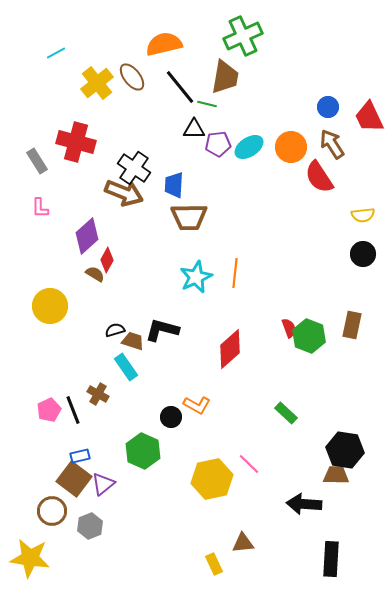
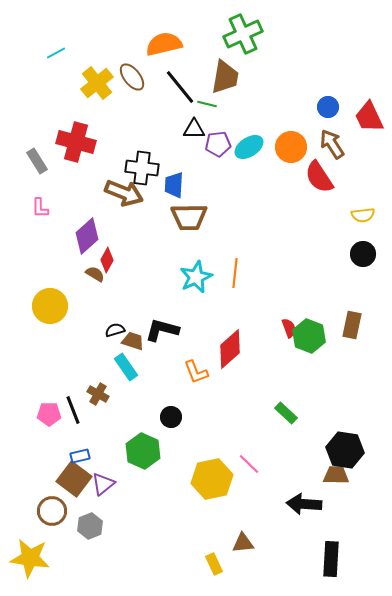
green cross at (243, 36): moved 2 px up
black cross at (134, 168): moved 8 px right; rotated 28 degrees counterclockwise
orange L-shape at (197, 405): moved 1 px left, 33 px up; rotated 40 degrees clockwise
pink pentagon at (49, 410): moved 4 px down; rotated 25 degrees clockwise
